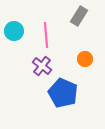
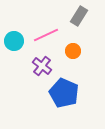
cyan circle: moved 10 px down
pink line: rotated 70 degrees clockwise
orange circle: moved 12 px left, 8 px up
blue pentagon: moved 1 px right
